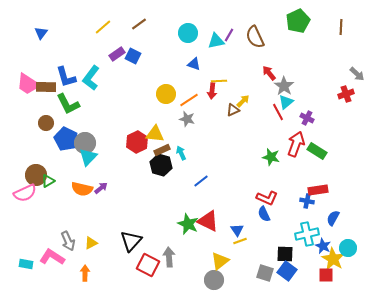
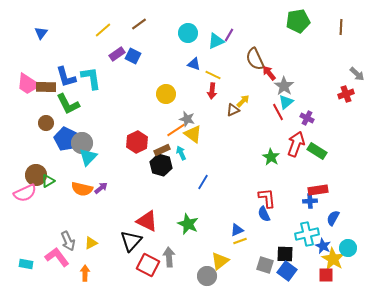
green pentagon at (298, 21): rotated 15 degrees clockwise
yellow line at (103, 27): moved 3 px down
brown semicircle at (255, 37): moved 22 px down
cyan triangle at (216, 41): rotated 12 degrees counterclockwise
cyan L-shape at (91, 78): rotated 135 degrees clockwise
yellow line at (219, 81): moved 6 px left, 6 px up; rotated 28 degrees clockwise
orange line at (189, 100): moved 13 px left, 30 px down
yellow triangle at (155, 134): moved 38 px right; rotated 30 degrees clockwise
gray circle at (85, 143): moved 3 px left
green star at (271, 157): rotated 18 degrees clockwise
blue line at (201, 181): moved 2 px right, 1 px down; rotated 21 degrees counterclockwise
red L-shape at (267, 198): rotated 120 degrees counterclockwise
blue cross at (307, 201): moved 3 px right; rotated 16 degrees counterclockwise
red triangle at (208, 221): moved 61 px left
blue triangle at (237, 230): rotated 40 degrees clockwise
pink L-shape at (52, 257): moved 5 px right; rotated 20 degrees clockwise
gray square at (265, 273): moved 8 px up
gray circle at (214, 280): moved 7 px left, 4 px up
